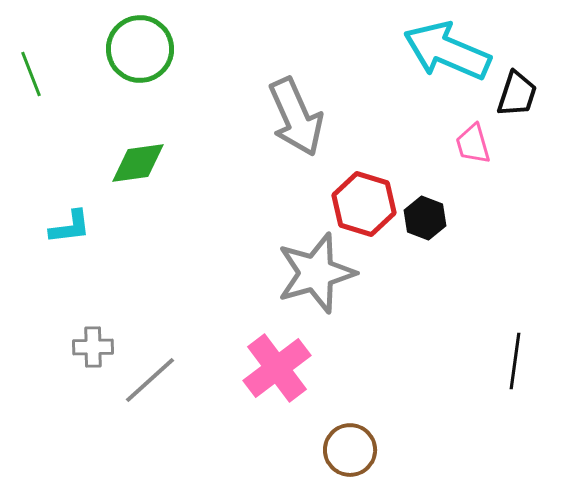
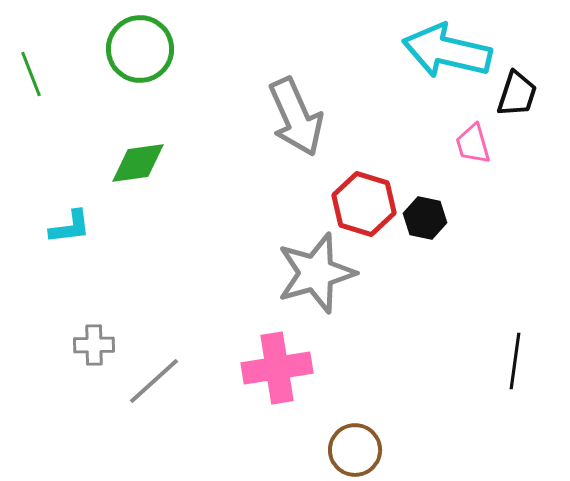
cyan arrow: rotated 10 degrees counterclockwise
black hexagon: rotated 9 degrees counterclockwise
gray cross: moved 1 px right, 2 px up
pink cross: rotated 28 degrees clockwise
gray line: moved 4 px right, 1 px down
brown circle: moved 5 px right
